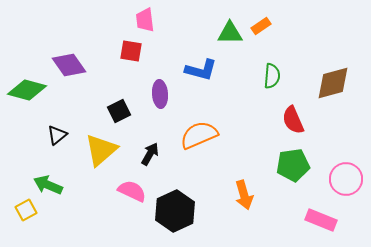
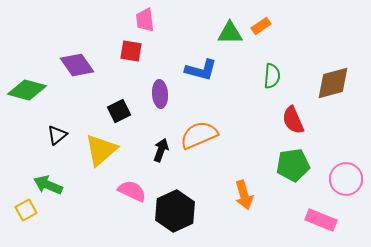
purple diamond: moved 8 px right
black arrow: moved 11 px right, 4 px up; rotated 10 degrees counterclockwise
